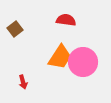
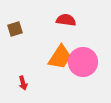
brown square: rotated 21 degrees clockwise
red arrow: moved 1 px down
